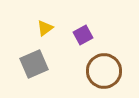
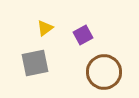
gray square: moved 1 px right, 1 px up; rotated 12 degrees clockwise
brown circle: moved 1 px down
